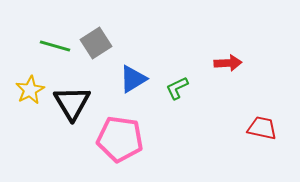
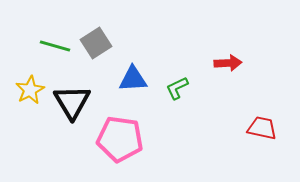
blue triangle: rotated 28 degrees clockwise
black triangle: moved 1 px up
